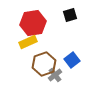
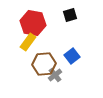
red hexagon: rotated 20 degrees clockwise
yellow rectangle: rotated 30 degrees counterclockwise
blue square: moved 4 px up
brown hexagon: rotated 15 degrees clockwise
